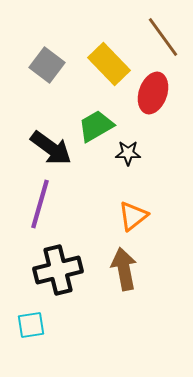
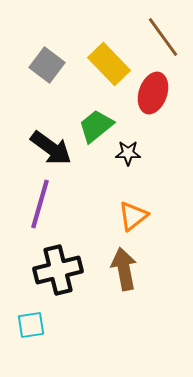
green trapezoid: rotated 9 degrees counterclockwise
